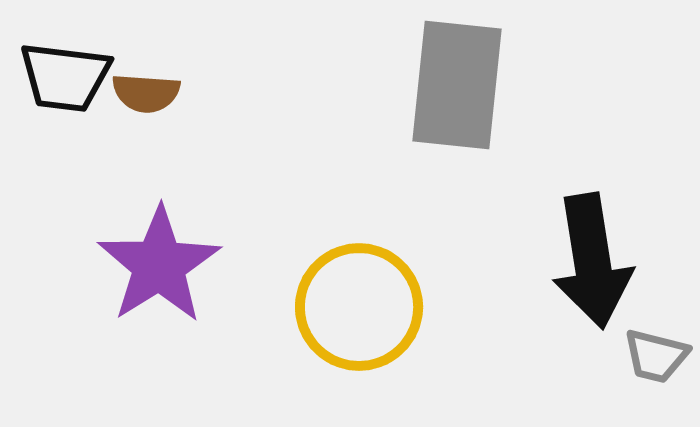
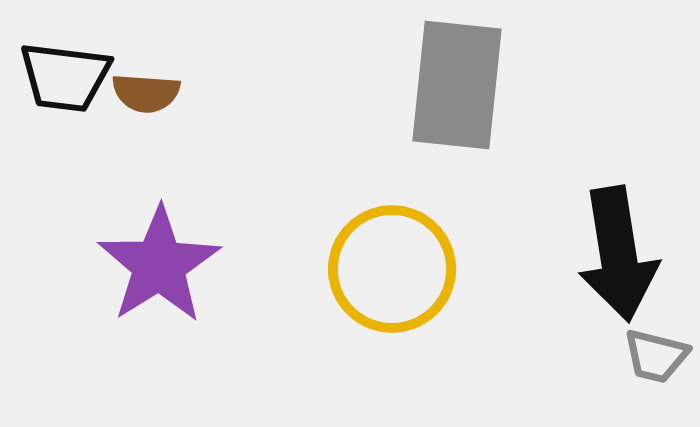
black arrow: moved 26 px right, 7 px up
yellow circle: moved 33 px right, 38 px up
